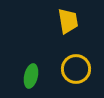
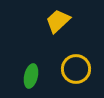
yellow trapezoid: moved 10 px left; rotated 124 degrees counterclockwise
